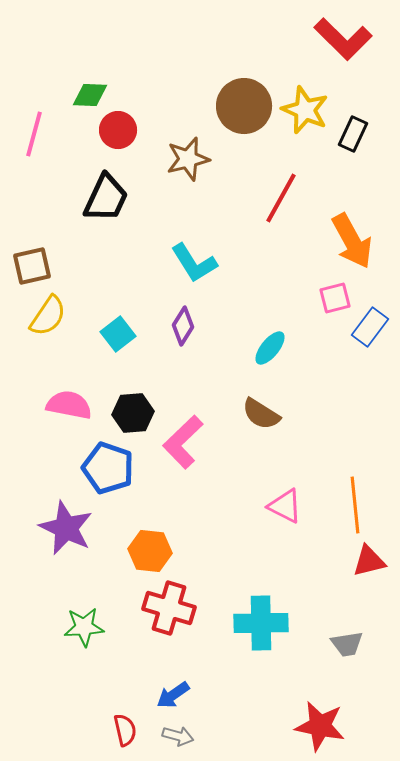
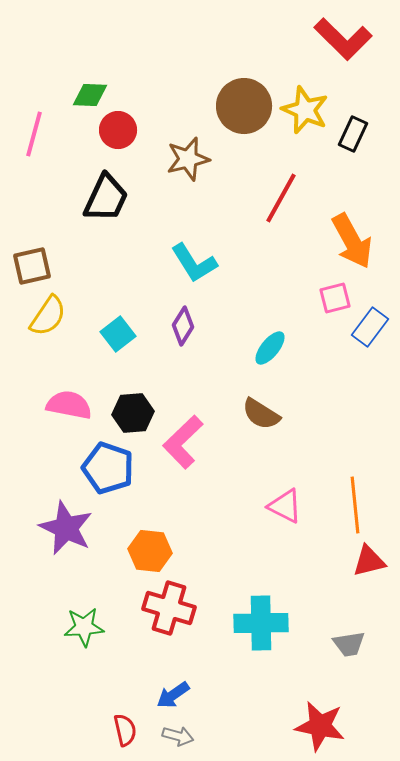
gray trapezoid: moved 2 px right
